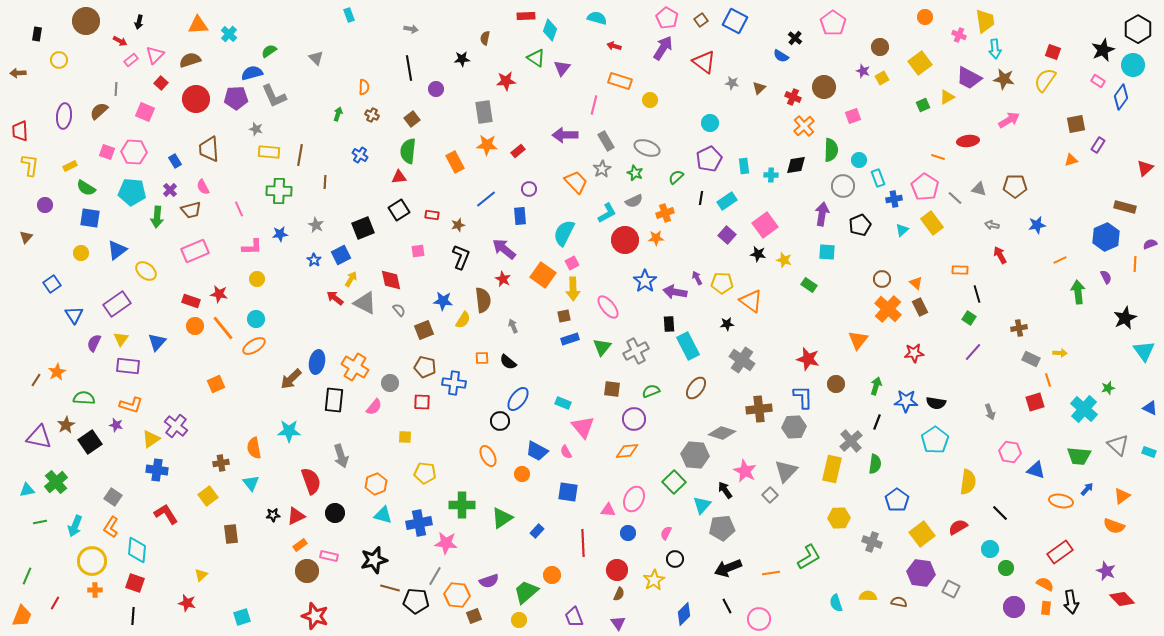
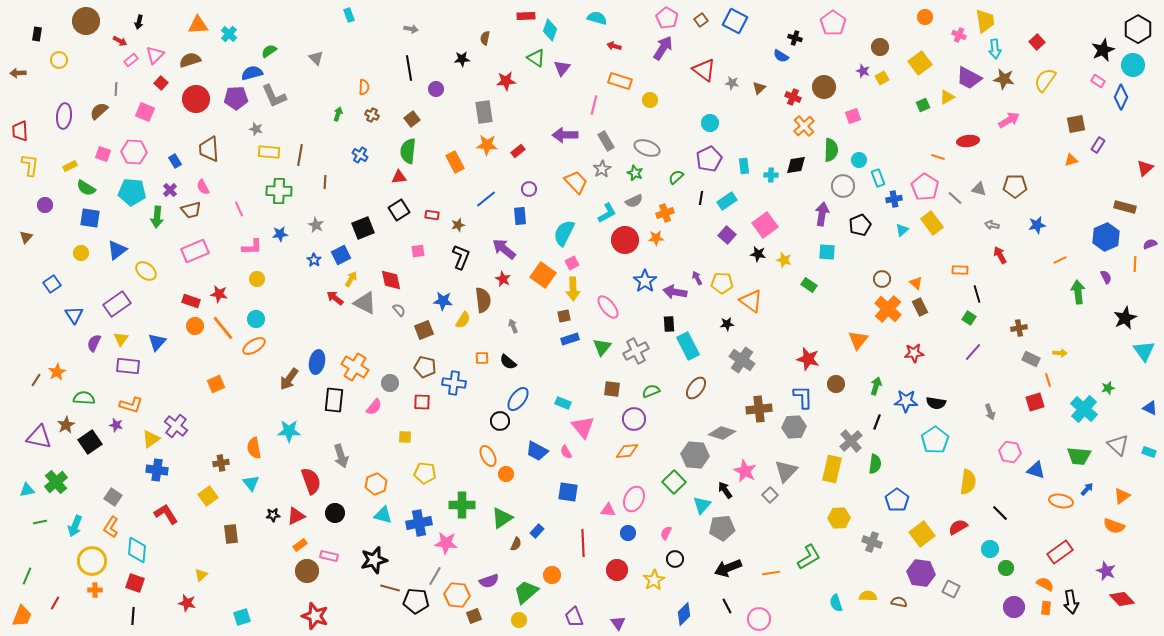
black cross at (795, 38): rotated 24 degrees counterclockwise
red square at (1053, 52): moved 16 px left, 10 px up; rotated 28 degrees clockwise
red triangle at (704, 62): moved 8 px down
blue diamond at (1121, 97): rotated 10 degrees counterclockwise
pink square at (107, 152): moved 4 px left, 2 px down
brown arrow at (291, 379): moved 2 px left; rotated 10 degrees counterclockwise
orange circle at (522, 474): moved 16 px left
brown semicircle at (619, 594): moved 103 px left, 50 px up
